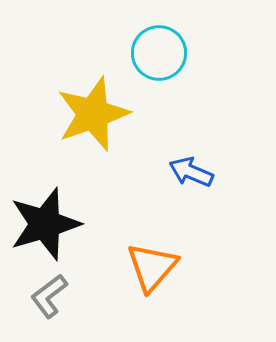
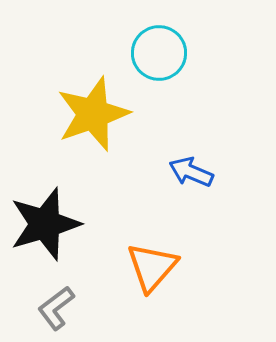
gray L-shape: moved 7 px right, 12 px down
